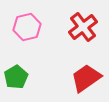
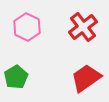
pink hexagon: rotated 20 degrees counterclockwise
